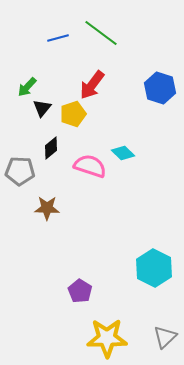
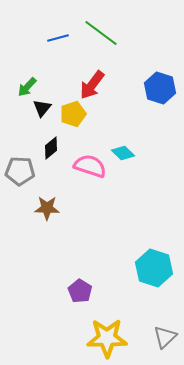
cyan hexagon: rotated 9 degrees counterclockwise
